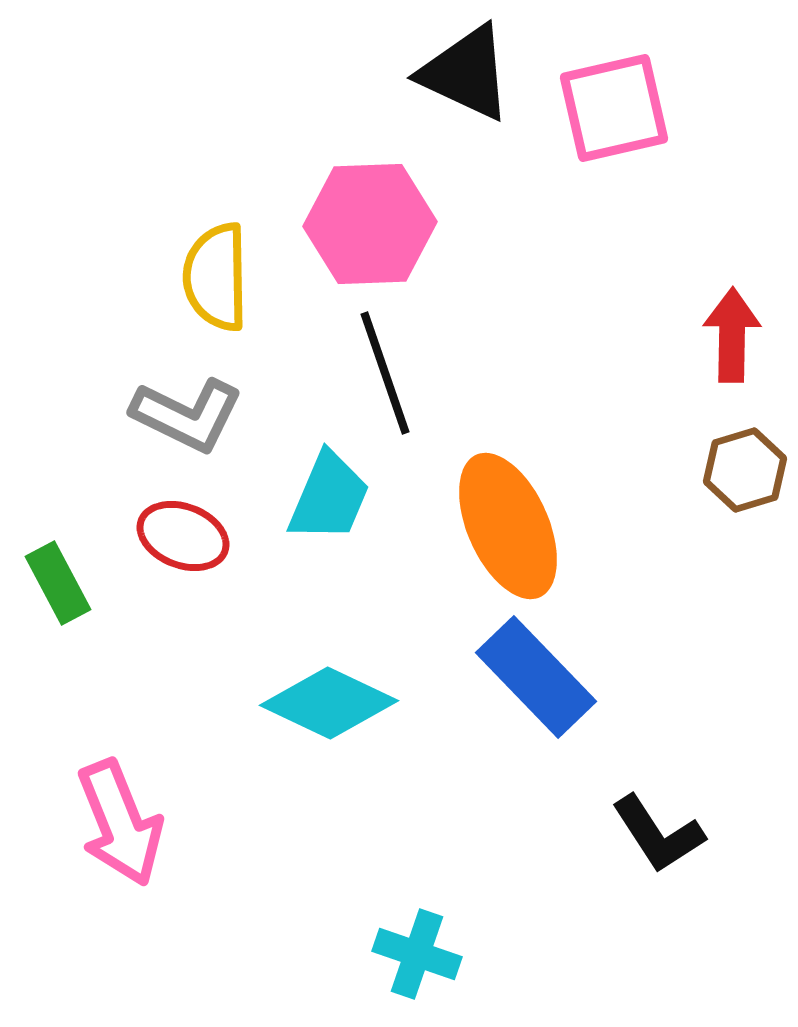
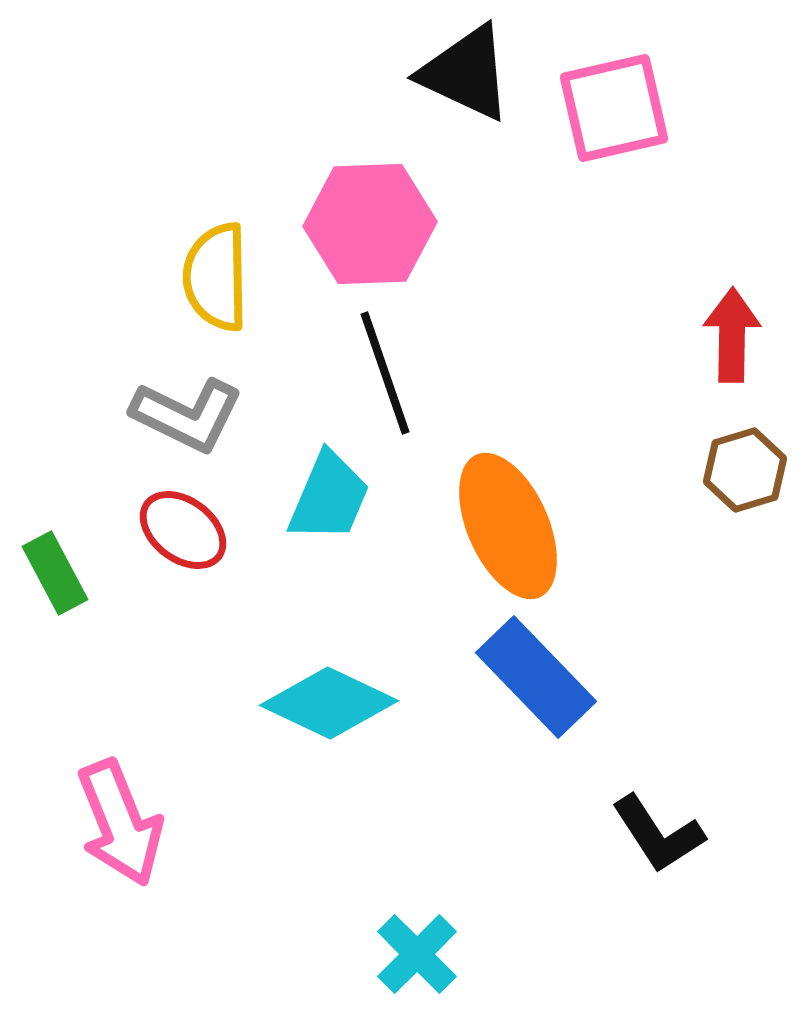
red ellipse: moved 6 px up; rotated 16 degrees clockwise
green rectangle: moved 3 px left, 10 px up
cyan cross: rotated 26 degrees clockwise
